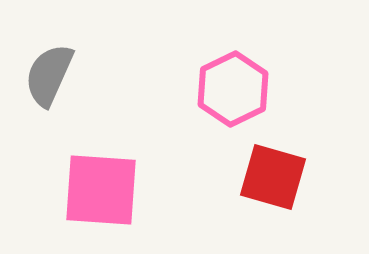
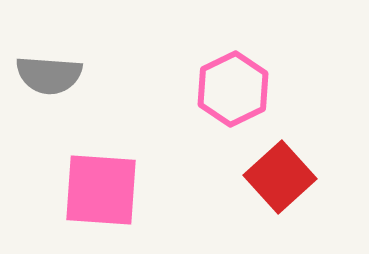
gray semicircle: rotated 110 degrees counterclockwise
red square: moved 7 px right; rotated 32 degrees clockwise
